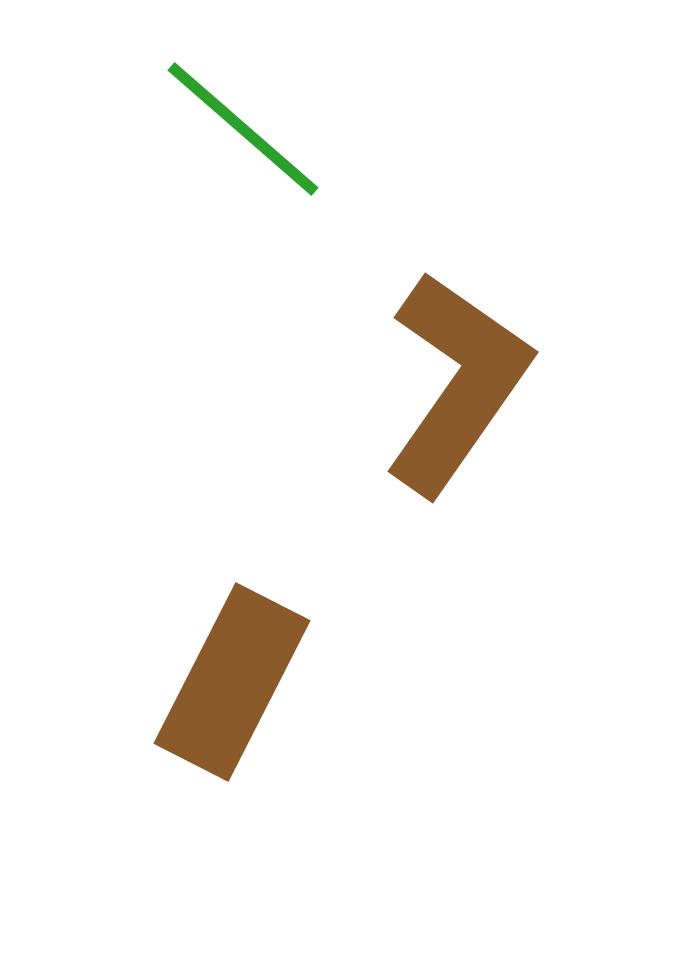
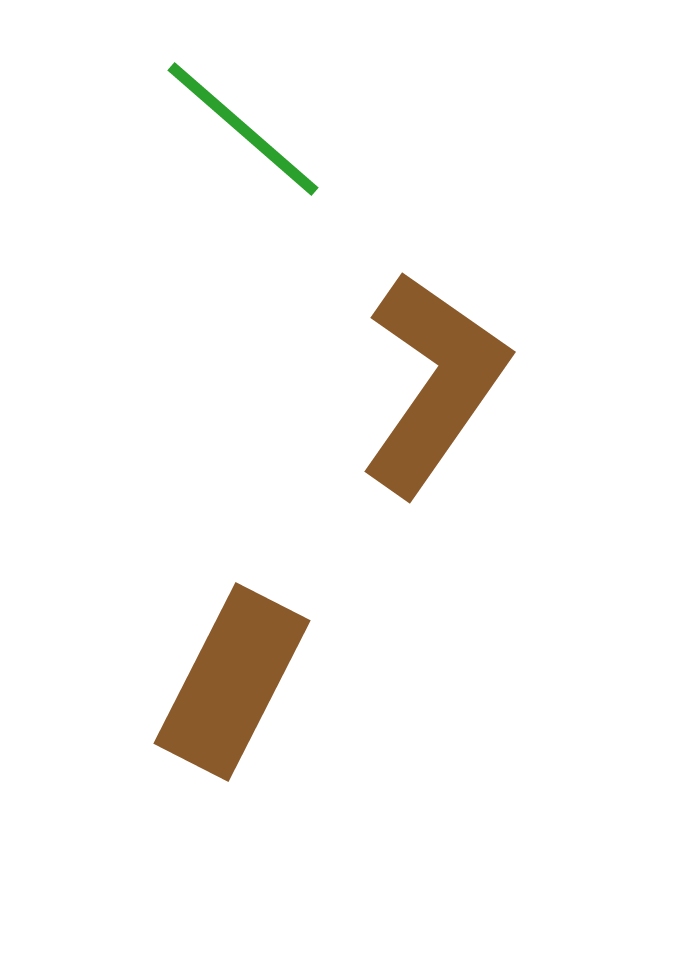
brown L-shape: moved 23 px left
